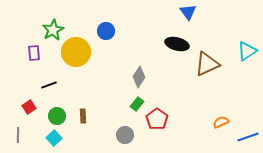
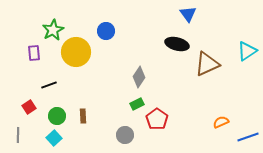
blue triangle: moved 2 px down
green rectangle: rotated 24 degrees clockwise
